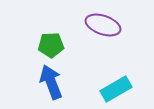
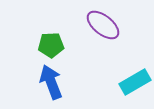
purple ellipse: rotated 20 degrees clockwise
cyan rectangle: moved 19 px right, 7 px up
